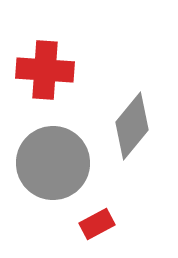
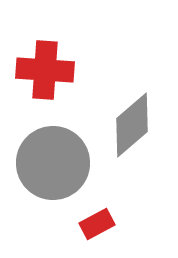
gray diamond: moved 1 px up; rotated 10 degrees clockwise
